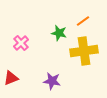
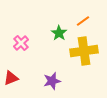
green star: rotated 21 degrees clockwise
purple star: rotated 24 degrees counterclockwise
